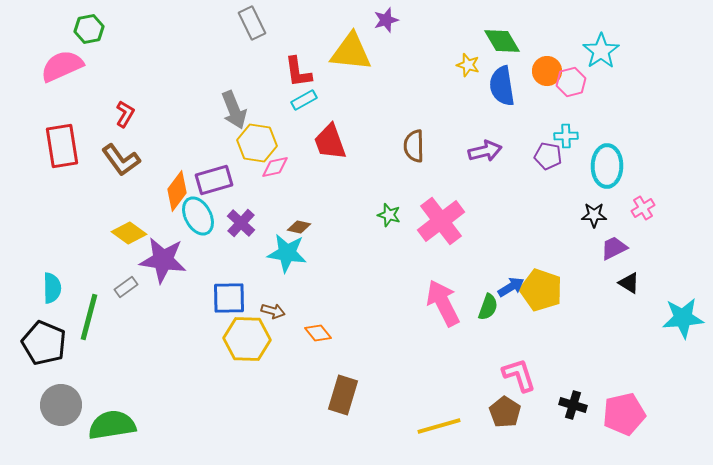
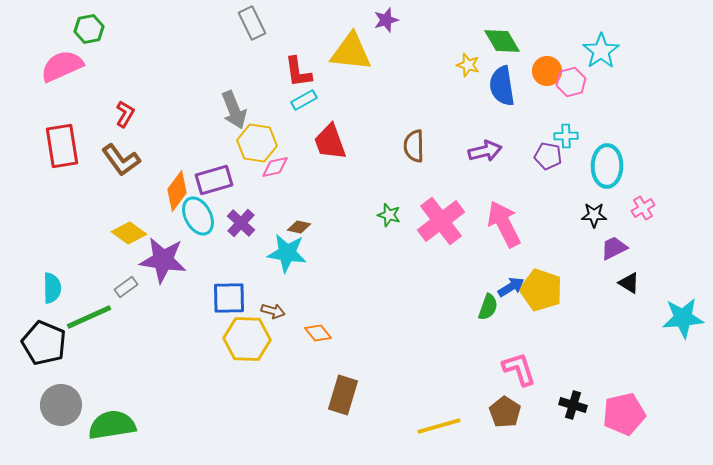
pink arrow at (443, 303): moved 61 px right, 79 px up
green line at (89, 317): rotated 51 degrees clockwise
pink L-shape at (519, 375): moved 6 px up
